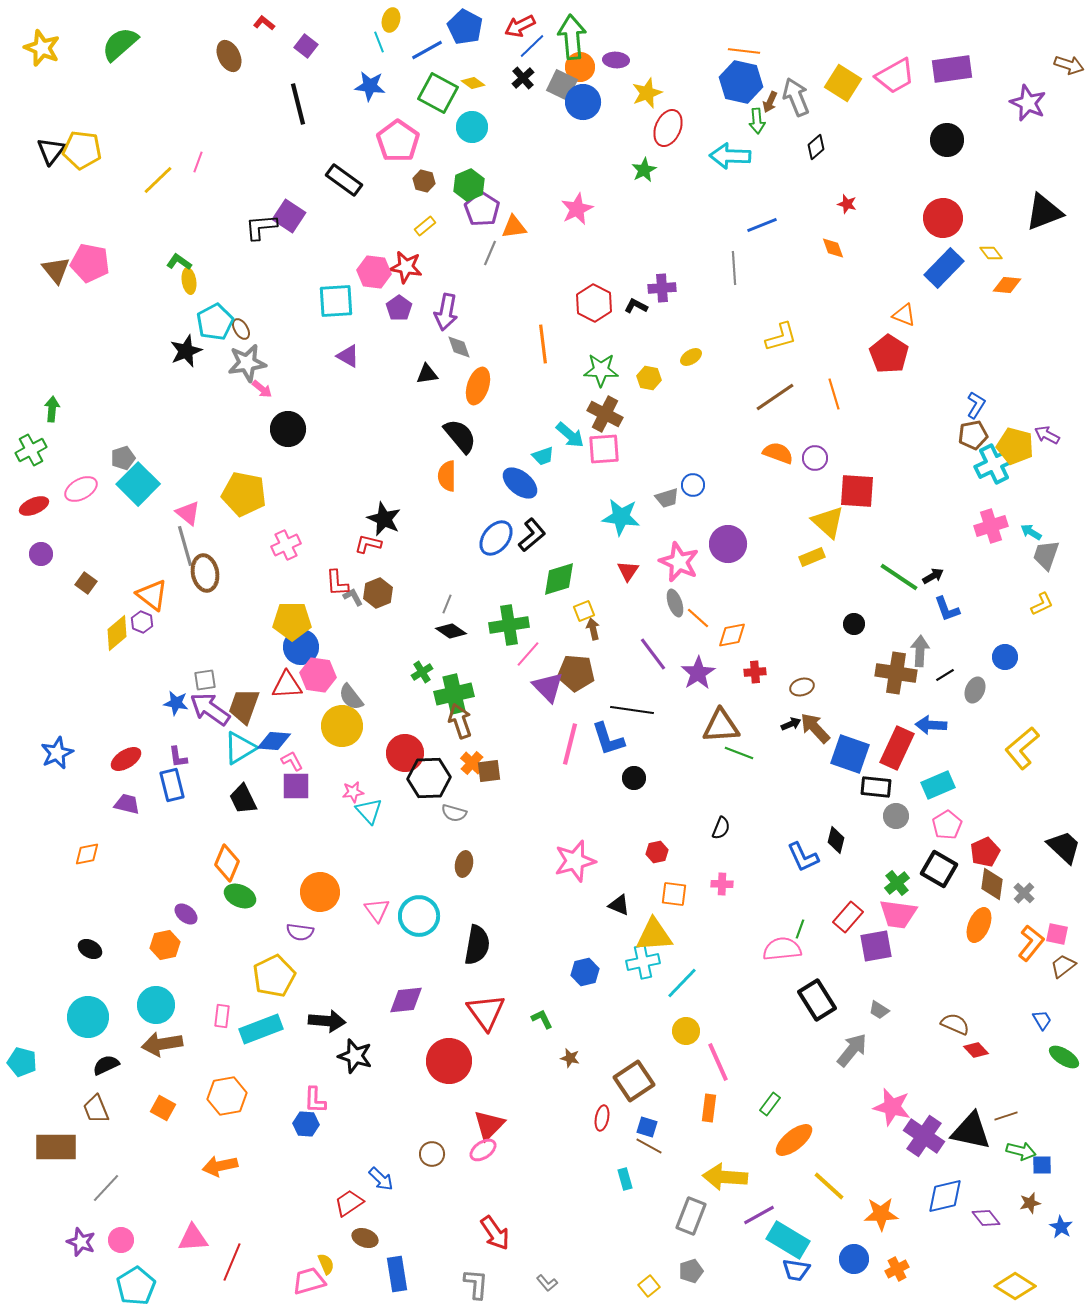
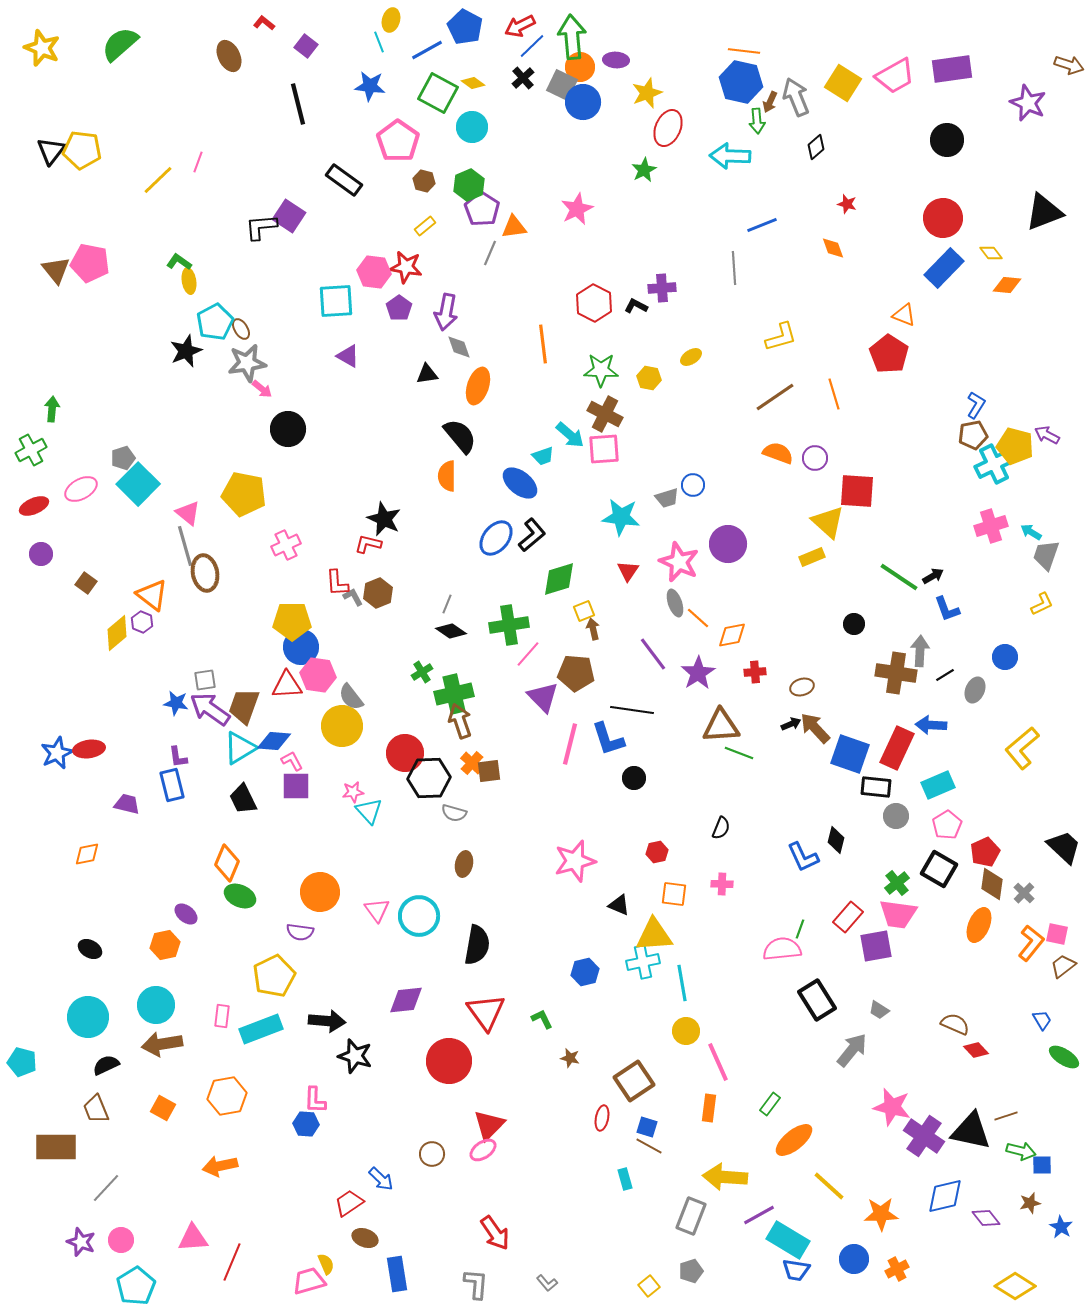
purple triangle at (548, 687): moved 5 px left, 10 px down
red ellipse at (126, 759): moved 37 px left, 10 px up; rotated 24 degrees clockwise
cyan line at (682, 983): rotated 54 degrees counterclockwise
